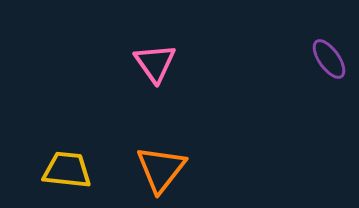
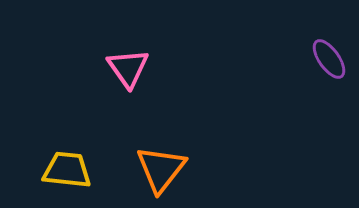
pink triangle: moved 27 px left, 5 px down
